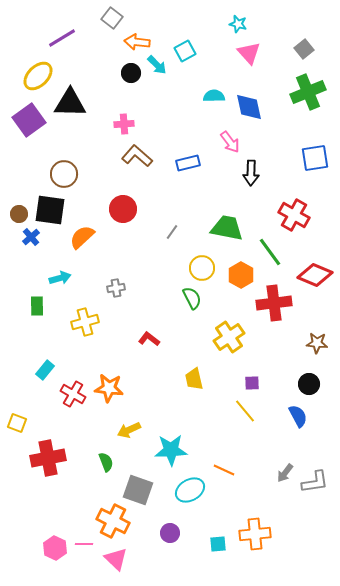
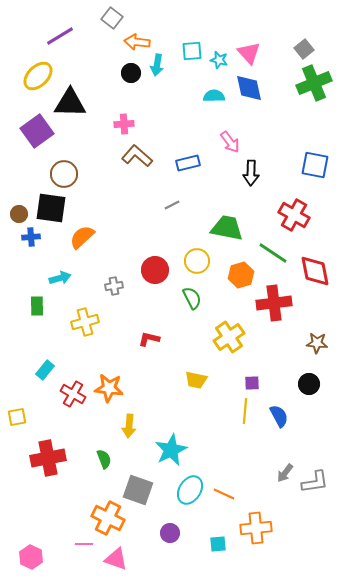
cyan star at (238, 24): moved 19 px left, 36 px down
purple line at (62, 38): moved 2 px left, 2 px up
cyan square at (185, 51): moved 7 px right; rotated 25 degrees clockwise
cyan arrow at (157, 65): rotated 55 degrees clockwise
green cross at (308, 92): moved 6 px right, 9 px up
blue diamond at (249, 107): moved 19 px up
purple square at (29, 120): moved 8 px right, 11 px down
blue square at (315, 158): moved 7 px down; rotated 20 degrees clockwise
red circle at (123, 209): moved 32 px right, 61 px down
black square at (50, 210): moved 1 px right, 2 px up
gray line at (172, 232): moved 27 px up; rotated 28 degrees clockwise
blue cross at (31, 237): rotated 36 degrees clockwise
green line at (270, 252): moved 3 px right, 1 px down; rotated 20 degrees counterclockwise
yellow circle at (202, 268): moved 5 px left, 7 px up
orange hexagon at (241, 275): rotated 15 degrees clockwise
red diamond at (315, 275): moved 4 px up; rotated 56 degrees clockwise
gray cross at (116, 288): moved 2 px left, 2 px up
red L-shape at (149, 339): rotated 25 degrees counterclockwise
yellow trapezoid at (194, 379): moved 2 px right, 1 px down; rotated 65 degrees counterclockwise
yellow line at (245, 411): rotated 45 degrees clockwise
blue semicircle at (298, 416): moved 19 px left
yellow square at (17, 423): moved 6 px up; rotated 30 degrees counterclockwise
yellow arrow at (129, 430): moved 4 px up; rotated 60 degrees counterclockwise
cyan star at (171, 450): rotated 24 degrees counterclockwise
green semicircle at (106, 462): moved 2 px left, 3 px up
orange line at (224, 470): moved 24 px down
cyan ellipse at (190, 490): rotated 28 degrees counterclockwise
orange cross at (113, 521): moved 5 px left, 3 px up
orange cross at (255, 534): moved 1 px right, 6 px up
pink hexagon at (55, 548): moved 24 px left, 9 px down
pink triangle at (116, 559): rotated 25 degrees counterclockwise
